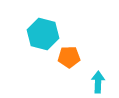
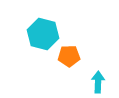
orange pentagon: moved 1 px up
